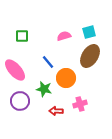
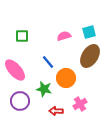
pink cross: rotated 16 degrees counterclockwise
